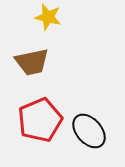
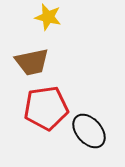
red pentagon: moved 6 px right, 12 px up; rotated 15 degrees clockwise
